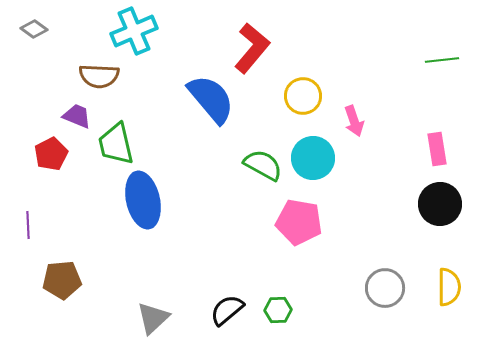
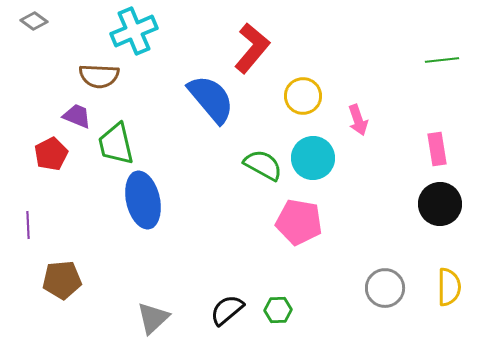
gray diamond: moved 8 px up
pink arrow: moved 4 px right, 1 px up
